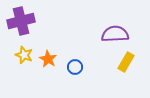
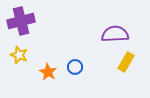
yellow star: moved 5 px left
orange star: moved 13 px down
